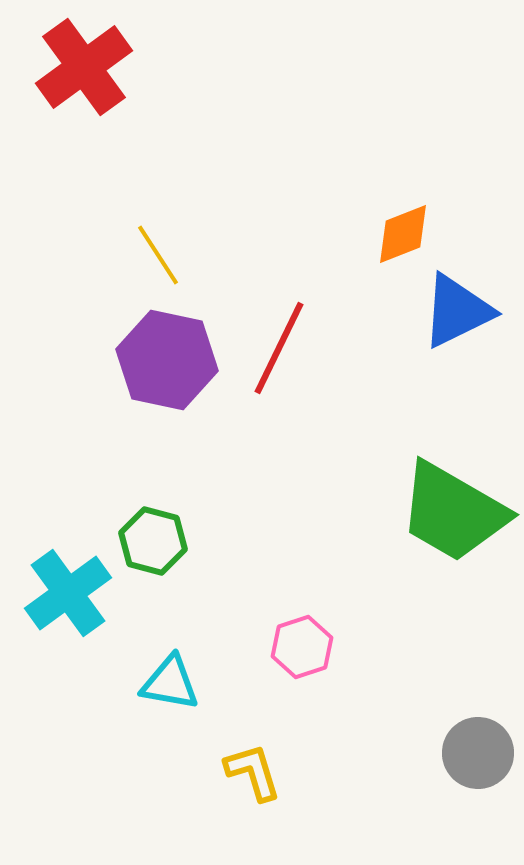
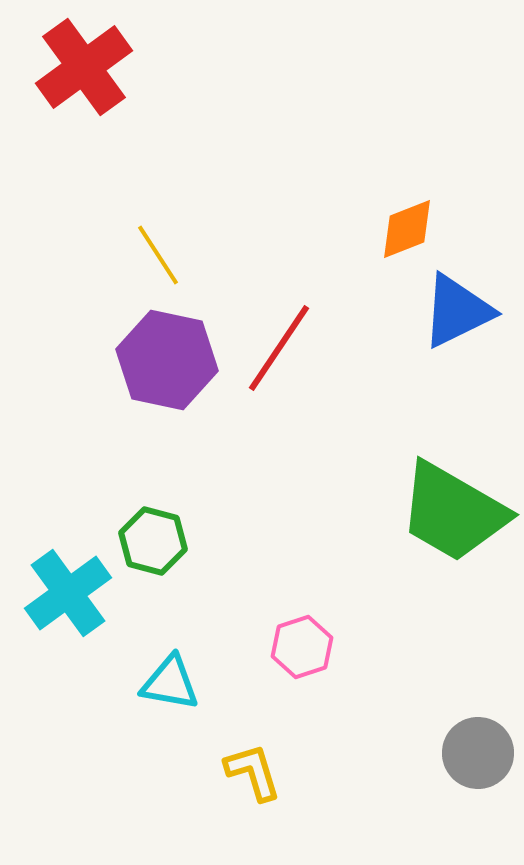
orange diamond: moved 4 px right, 5 px up
red line: rotated 8 degrees clockwise
